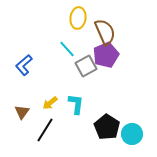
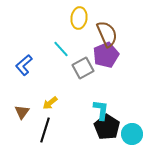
yellow ellipse: moved 1 px right
brown semicircle: moved 2 px right, 2 px down
cyan line: moved 6 px left
gray square: moved 3 px left, 2 px down
cyan L-shape: moved 25 px right, 6 px down
black line: rotated 15 degrees counterclockwise
